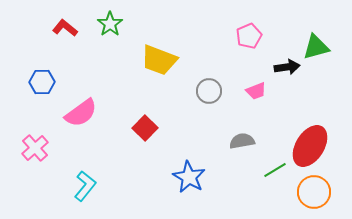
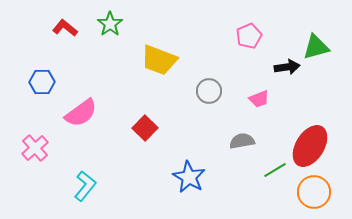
pink trapezoid: moved 3 px right, 8 px down
